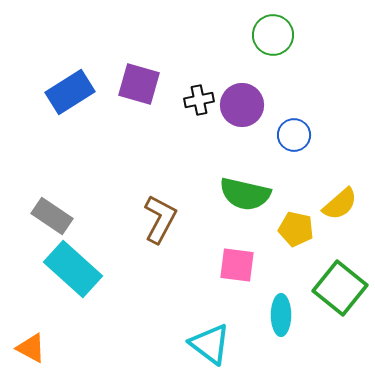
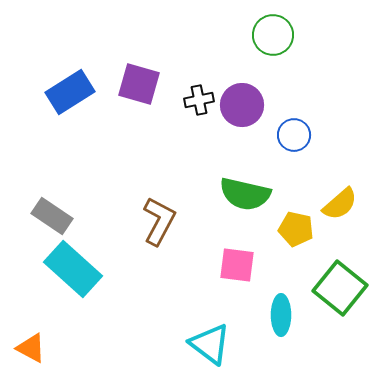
brown L-shape: moved 1 px left, 2 px down
